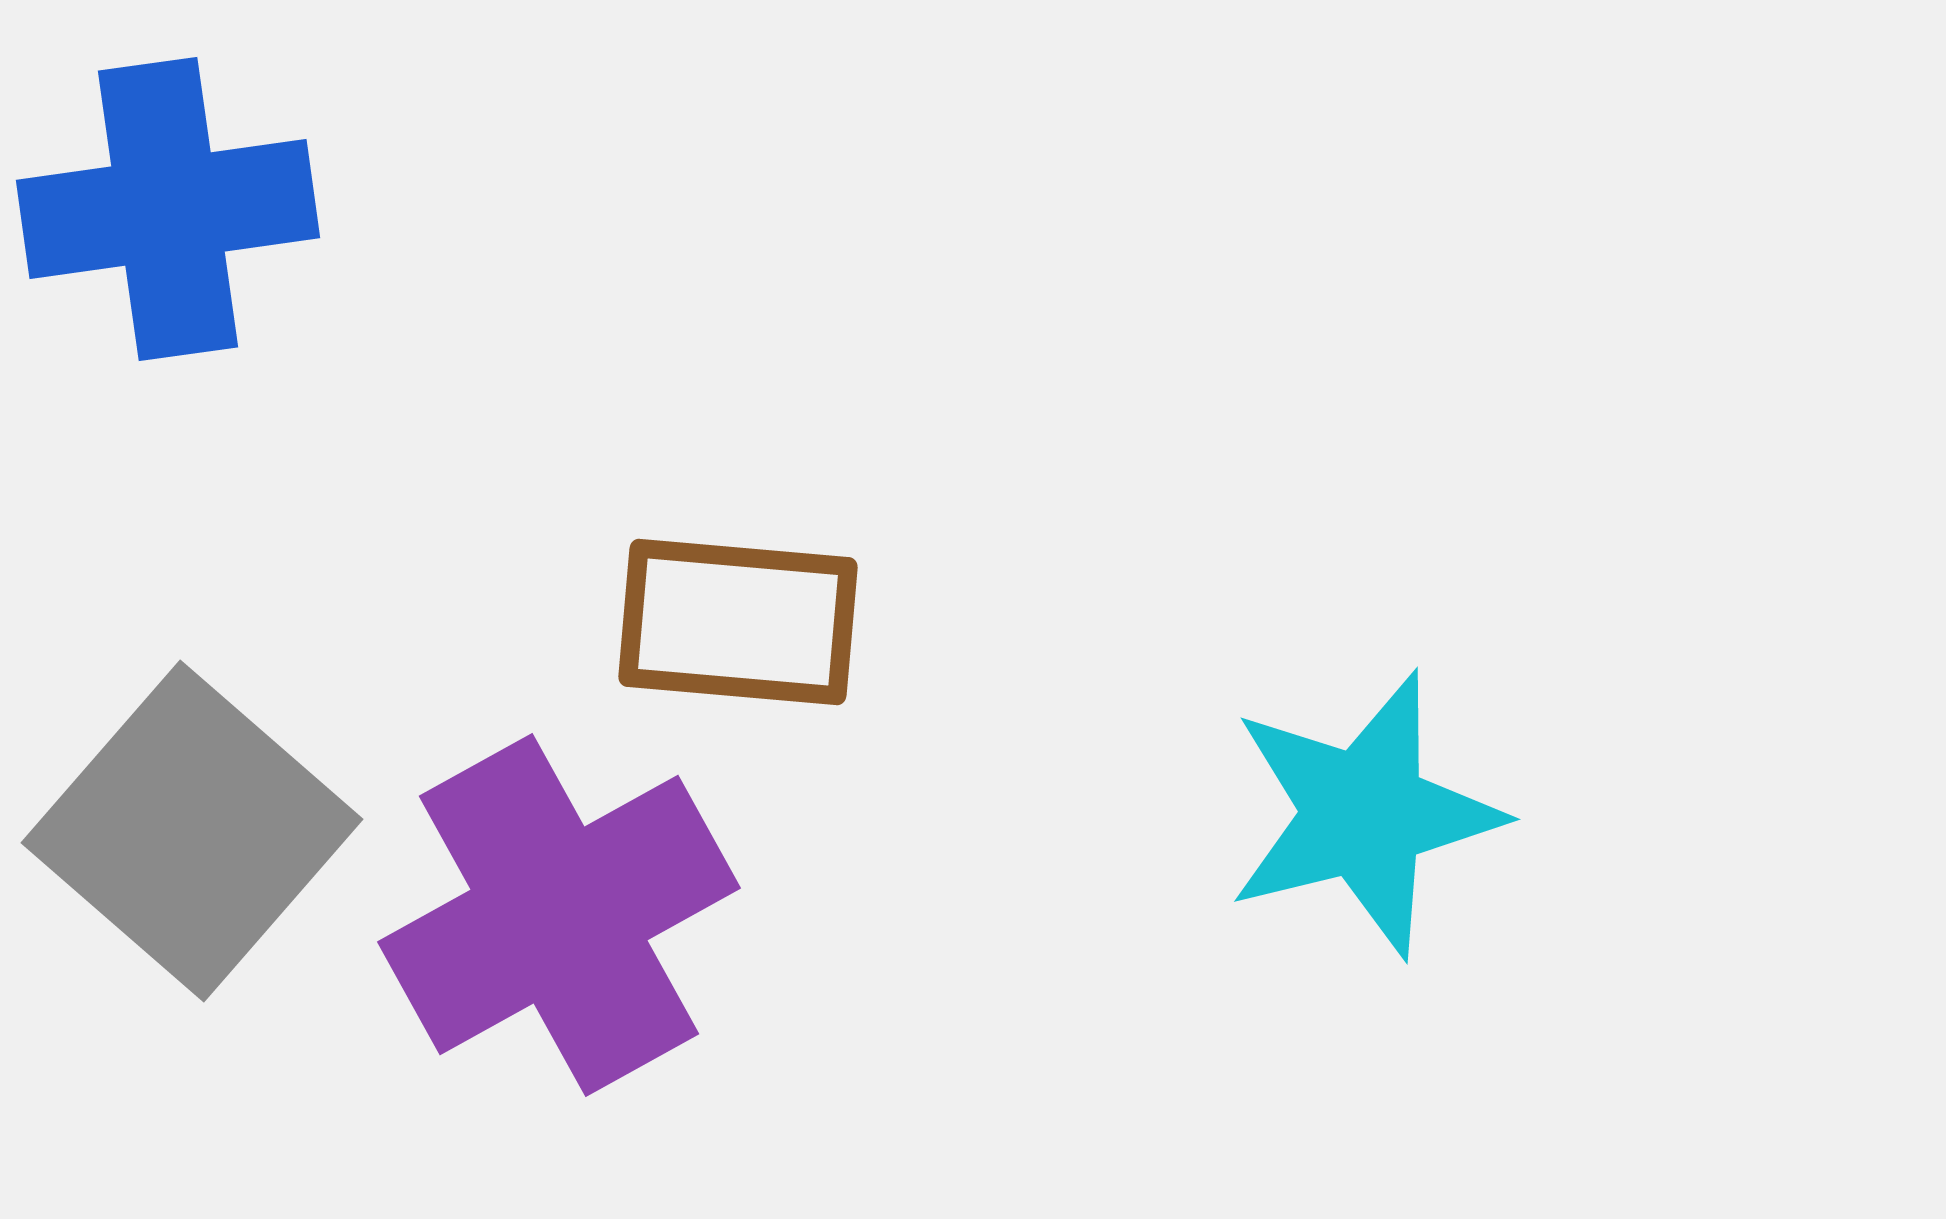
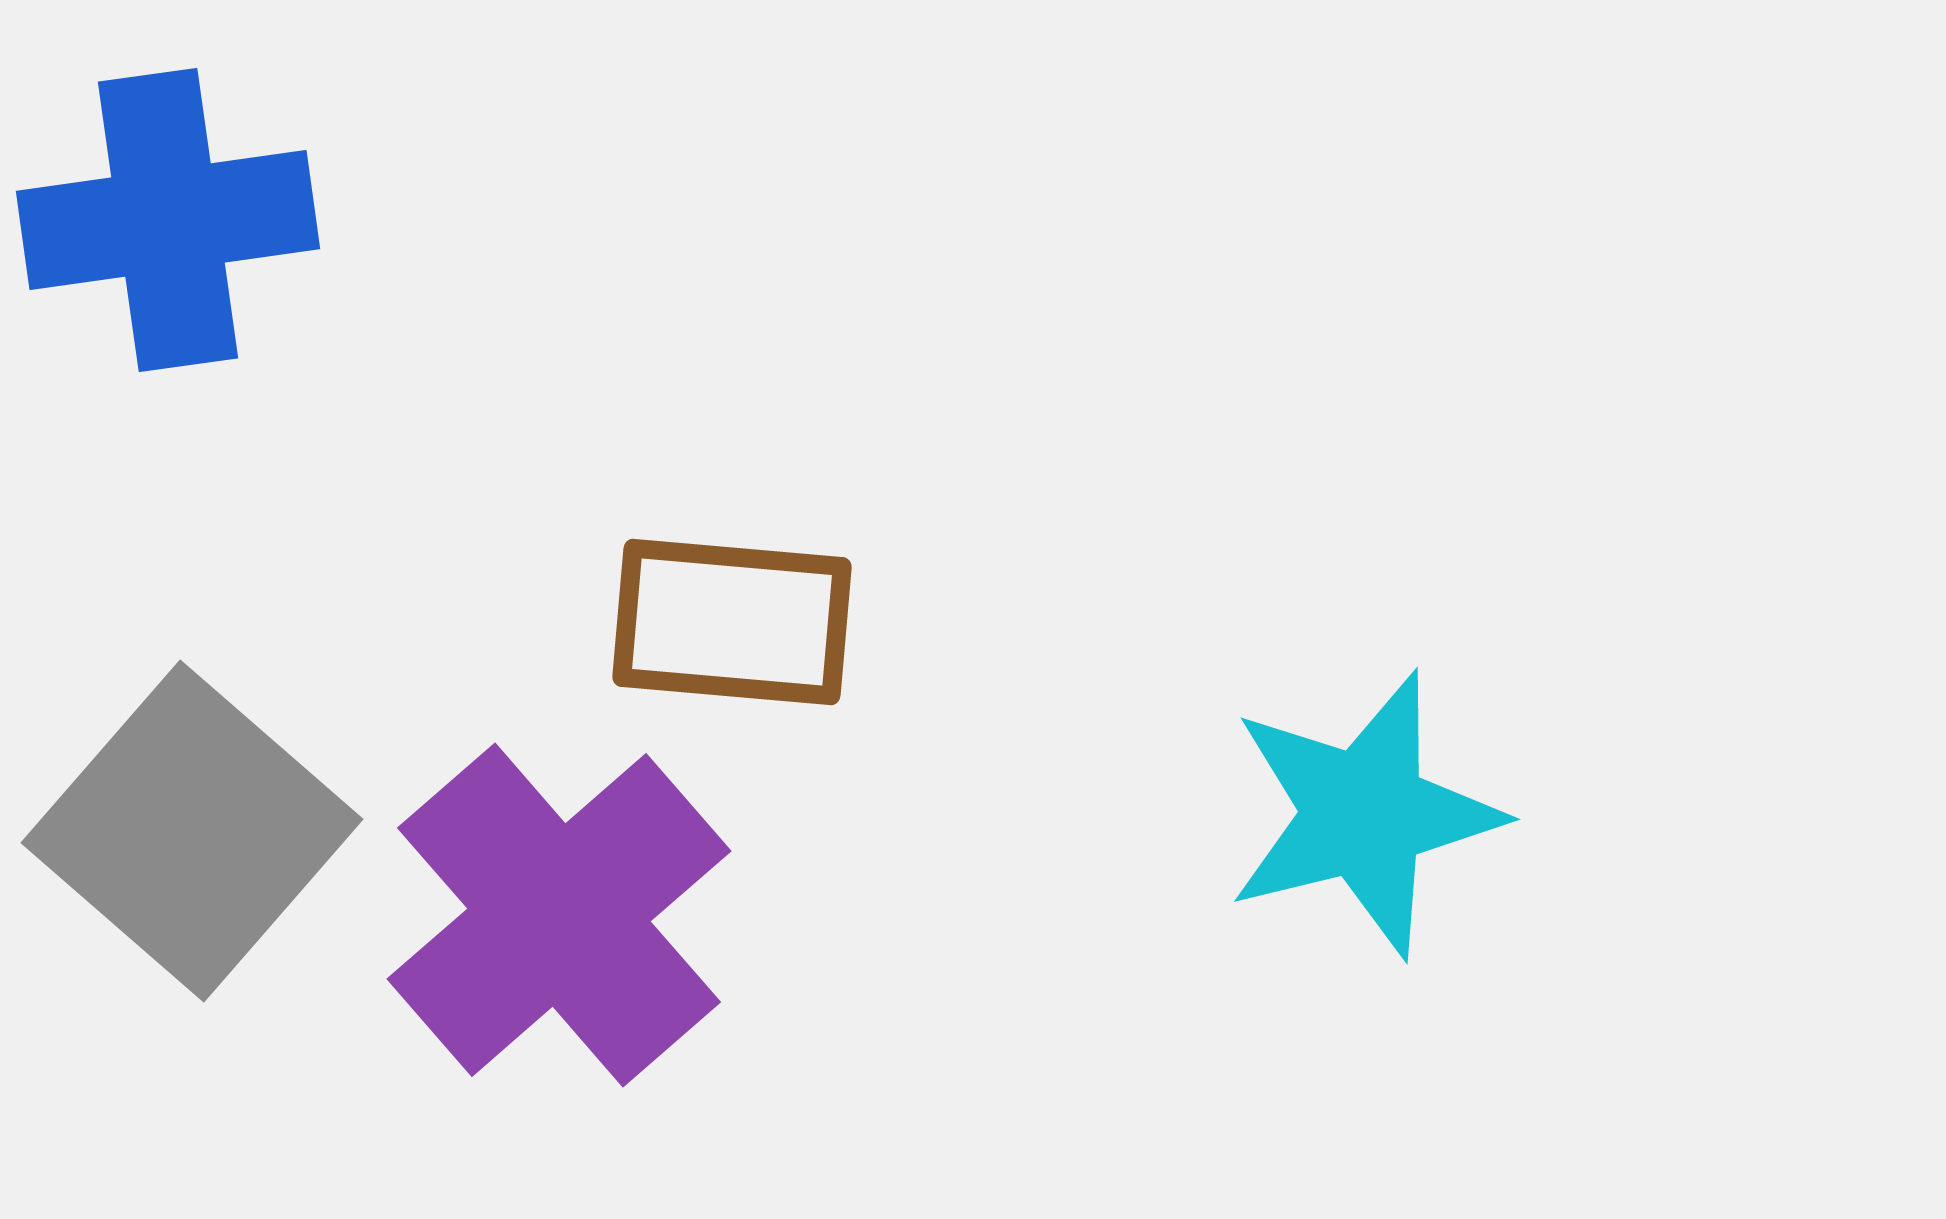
blue cross: moved 11 px down
brown rectangle: moved 6 px left
purple cross: rotated 12 degrees counterclockwise
